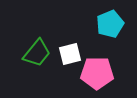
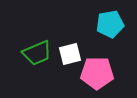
cyan pentagon: rotated 12 degrees clockwise
green trapezoid: rotated 28 degrees clockwise
